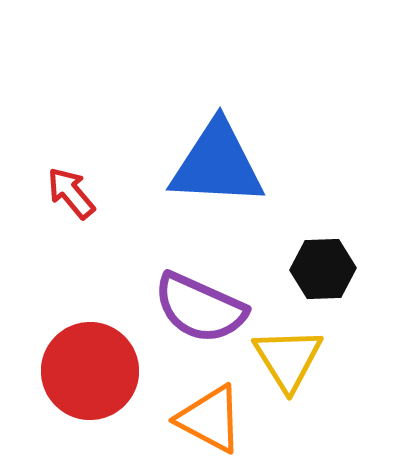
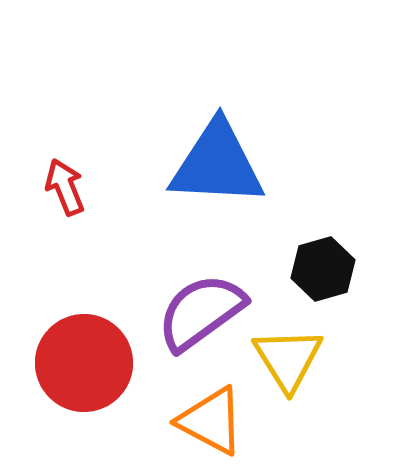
red arrow: moved 6 px left, 6 px up; rotated 18 degrees clockwise
black hexagon: rotated 14 degrees counterclockwise
purple semicircle: moved 1 px right, 4 px down; rotated 120 degrees clockwise
red circle: moved 6 px left, 8 px up
orange triangle: moved 1 px right, 2 px down
